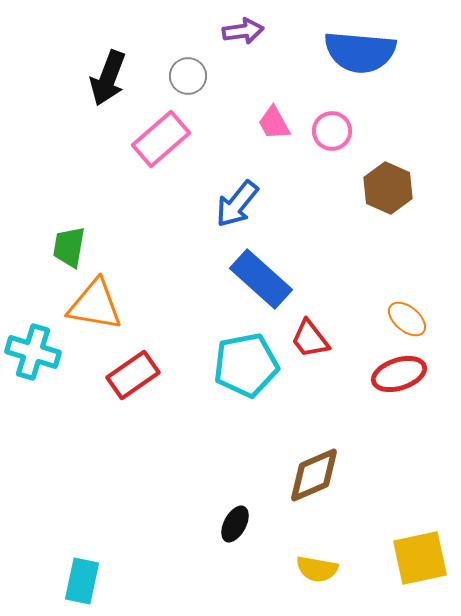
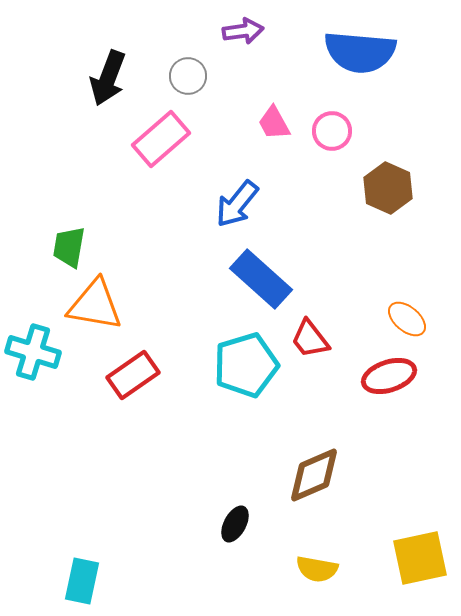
cyan pentagon: rotated 6 degrees counterclockwise
red ellipse: moved 10 px left, 2 px down
